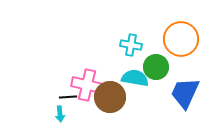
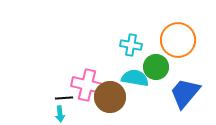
orange circle: moved 3 px left, 1 px down
blue trapezoid: rotated 16 degrees clockwise
black line: moved 4 px left, 1 px down
